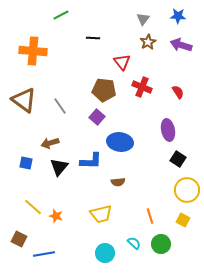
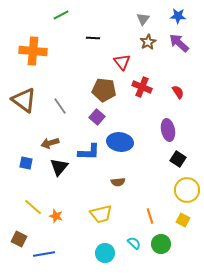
purple arrow: moved 2 px left, 2 px up; rotated 25 degrees clockwise
blue L-shape: moved 2 px left, 9 px up
